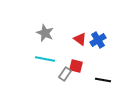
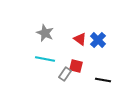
blue cross: rotated 14 degrees counterclockwise
